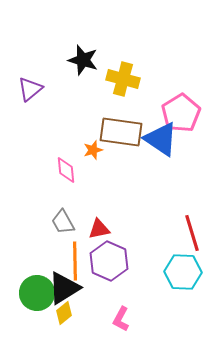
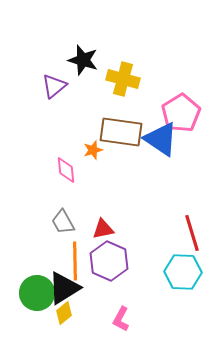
purple triangle: moved 24 px right, 3 px up
red triangle: moved 4 px right
